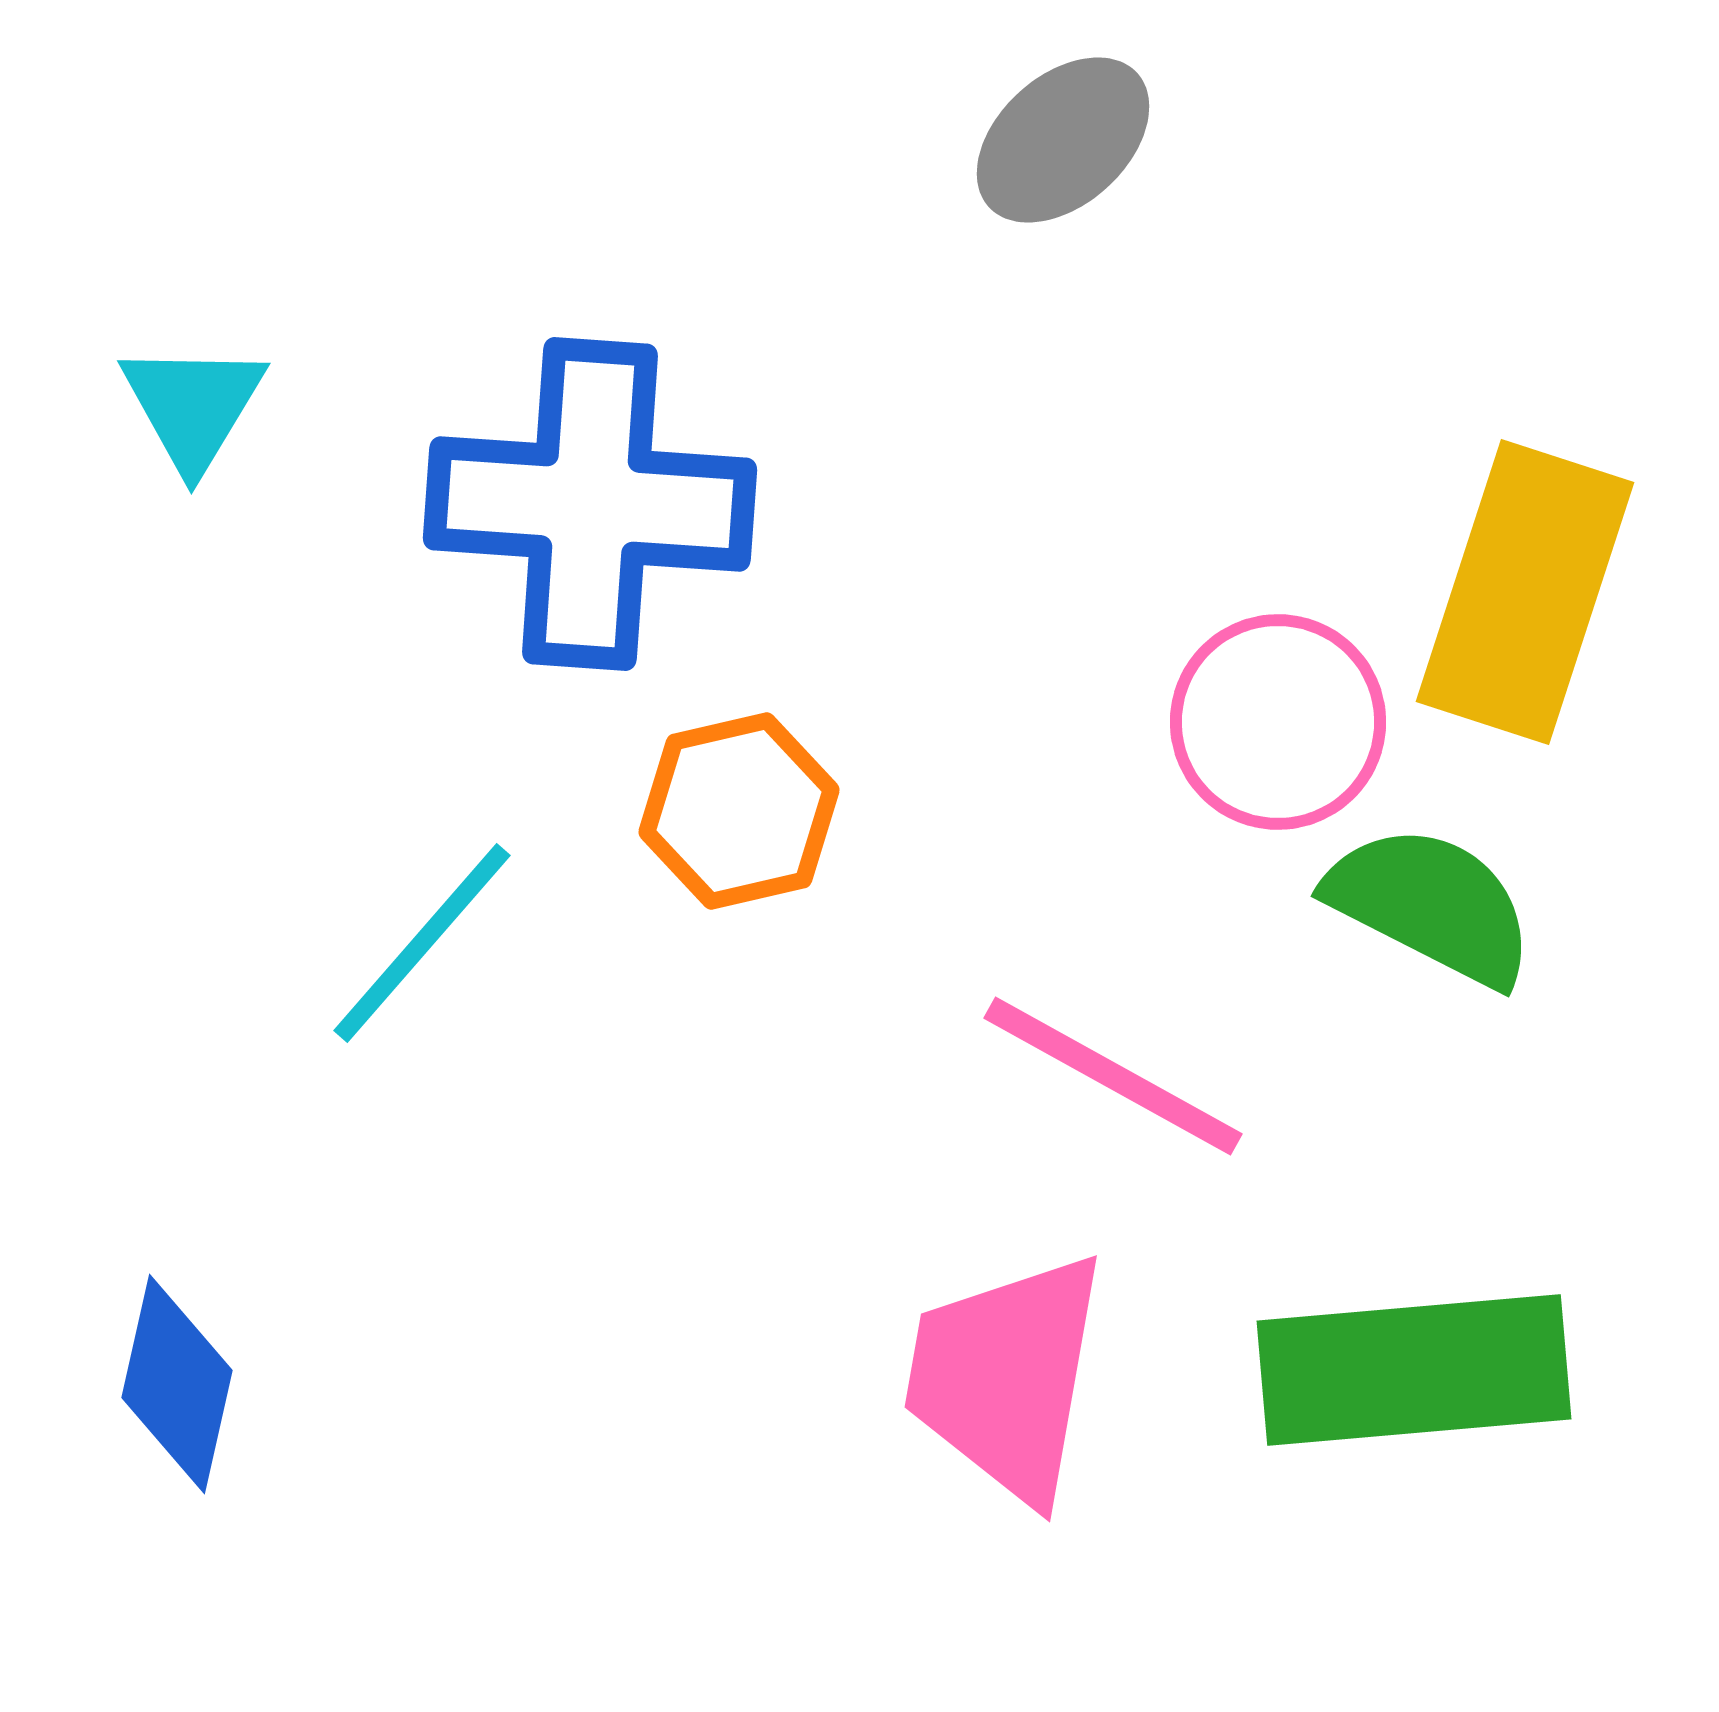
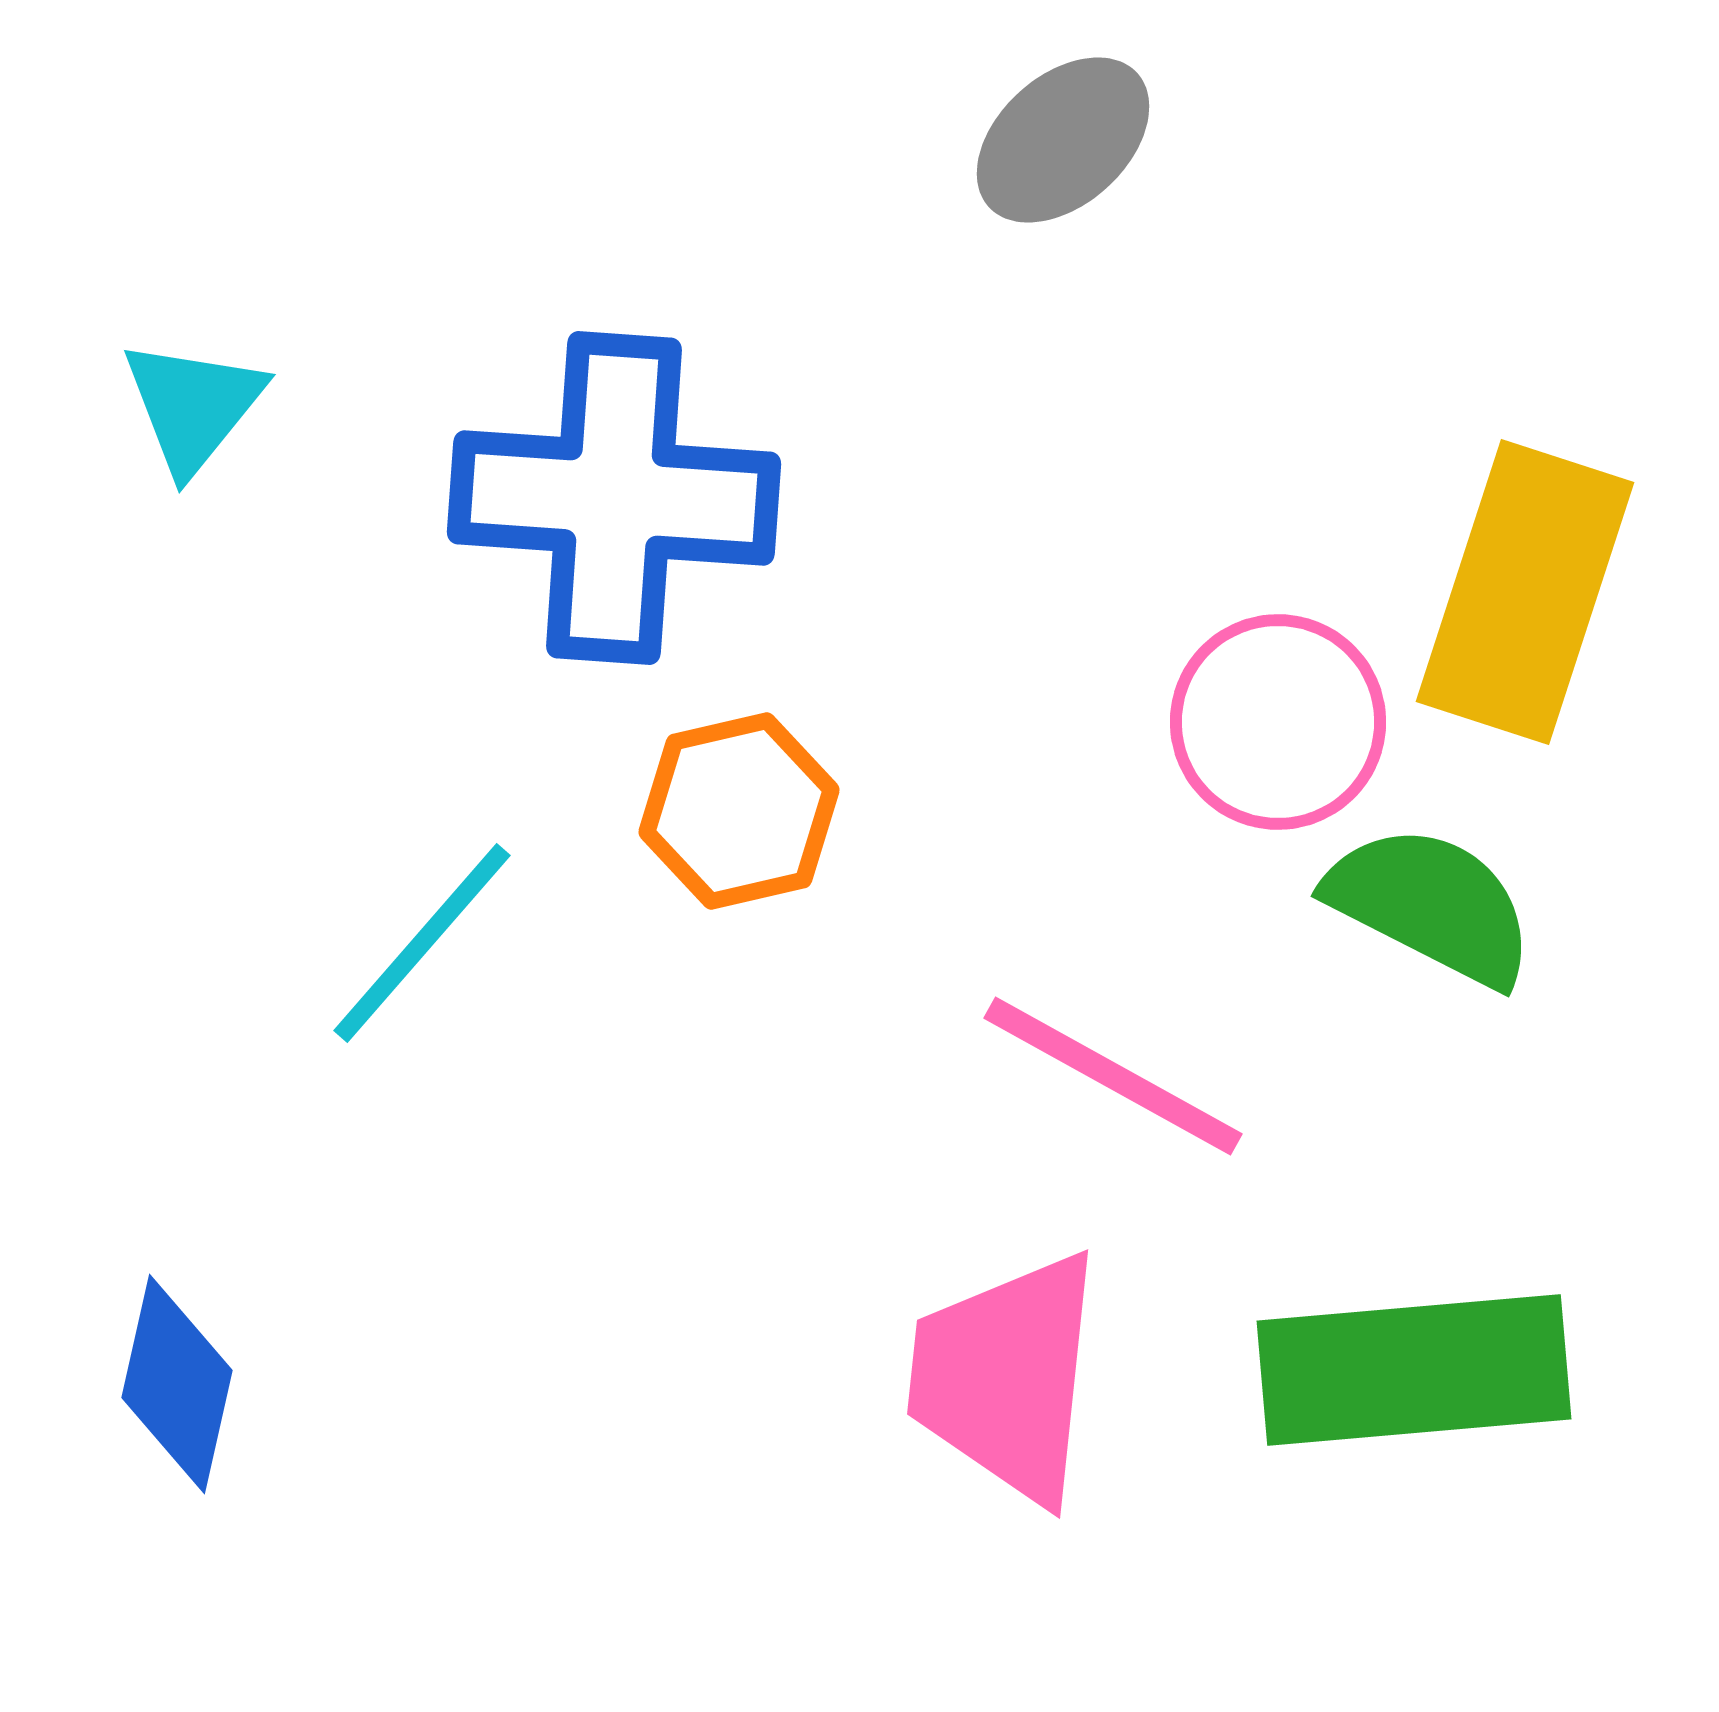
cyan triangle: rotated 8 degrees clockwise
blue cross: moved 24 px right, 6 px up
pink trapezoid: rotated 4 degrees counterclockwise
